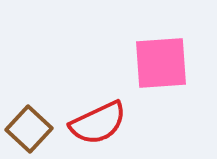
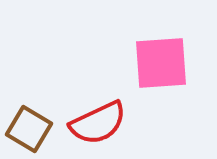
brown square: rotated 12 degrees counterclockwise
